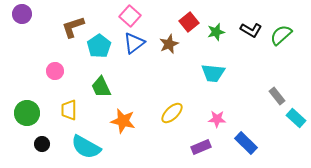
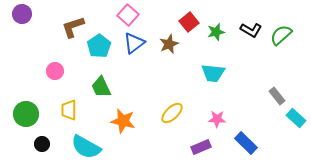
pink square: moved 2 px left, 1 px up
green circle: moved 1 px left, 1 px down
